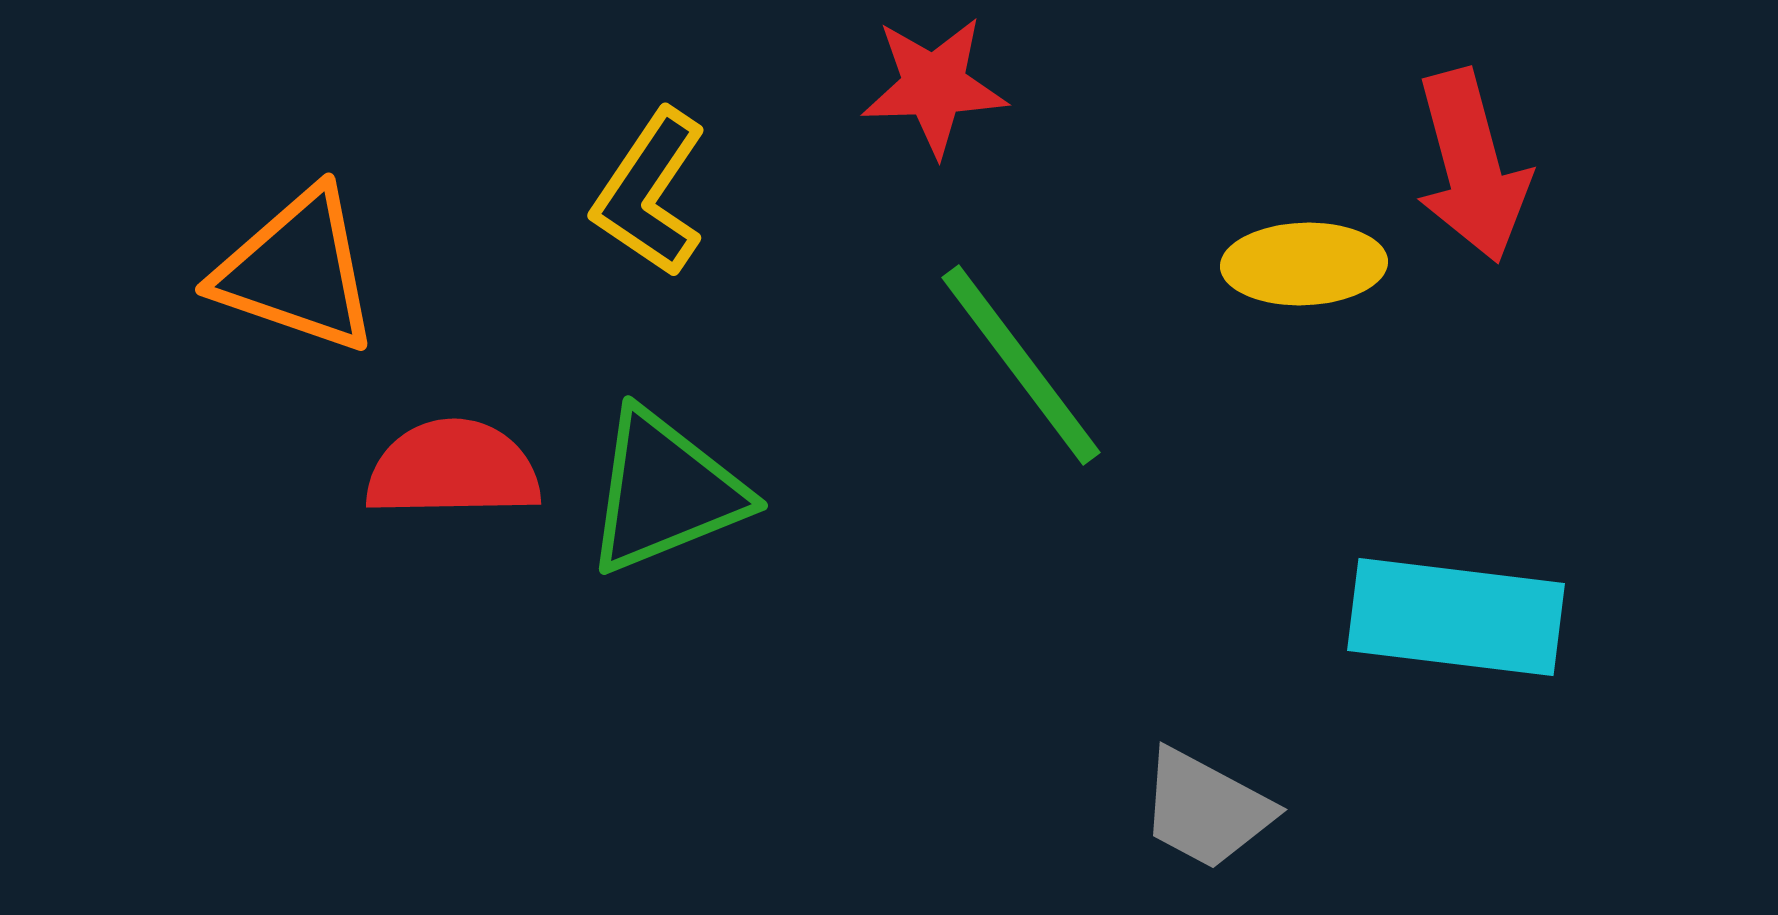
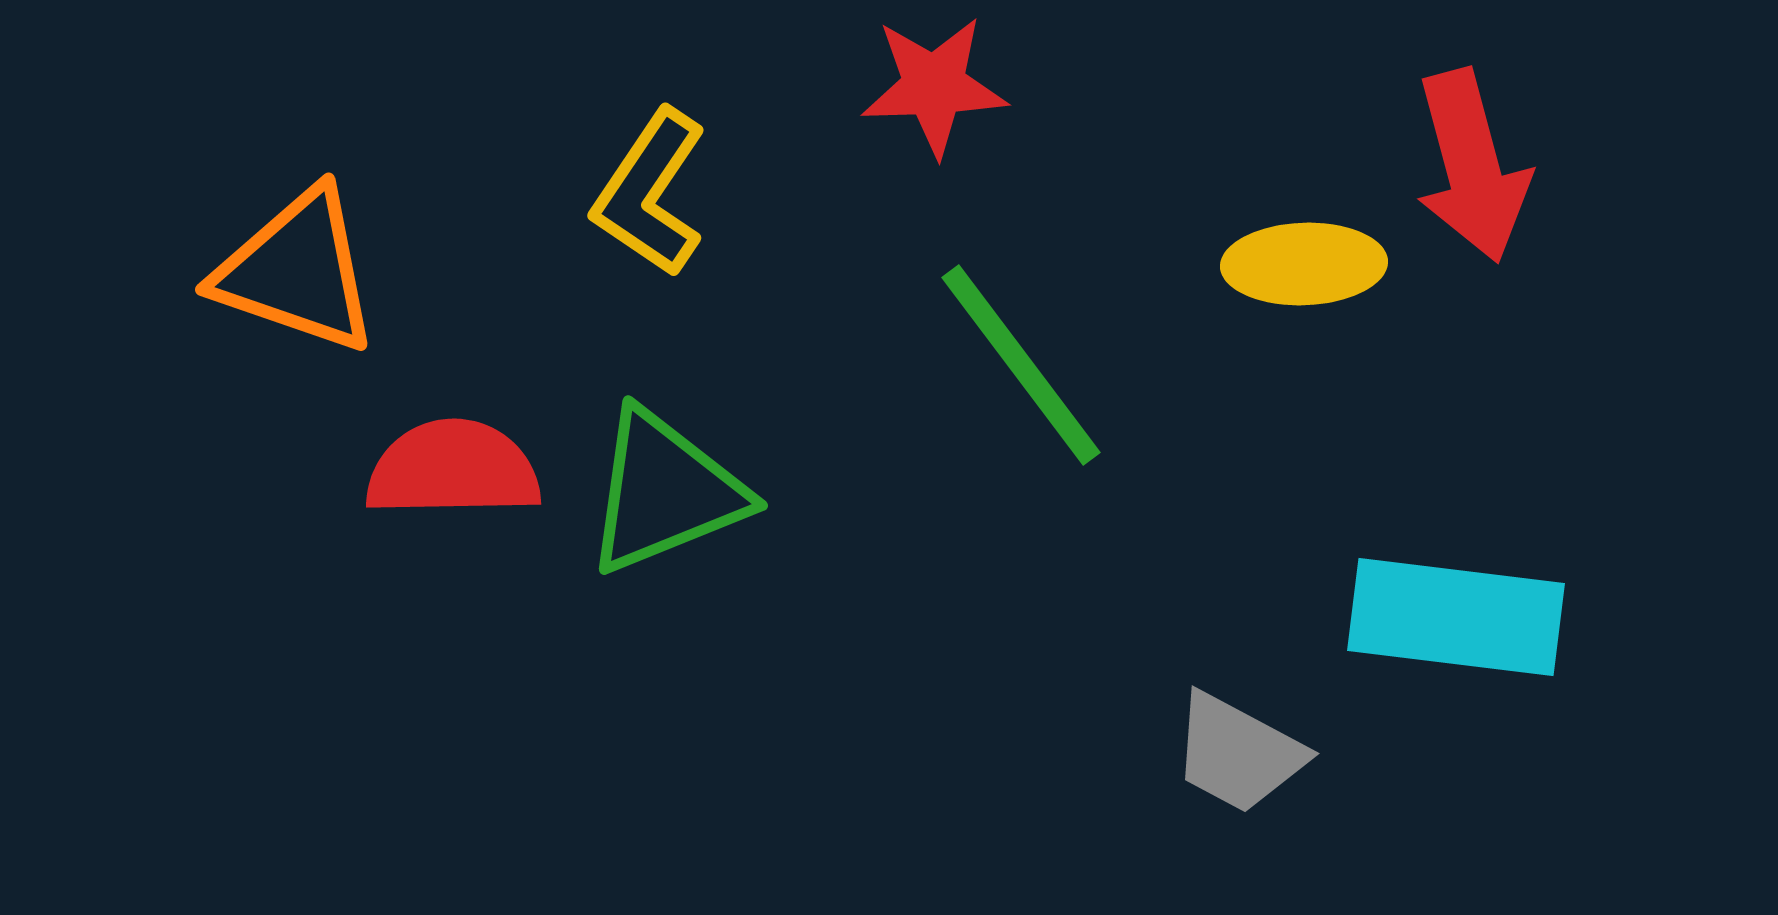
gray trapezoid: moved 32 px right, 56 px up
